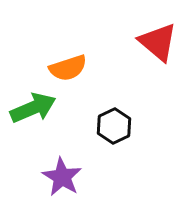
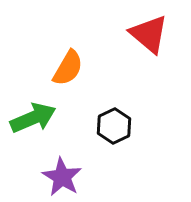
red triangle: moved 9 px left, 8 px up
orange semicircle: rotated 42 degrees counterclockwise
green arrow: moved 10 px down
